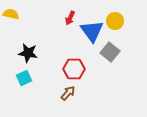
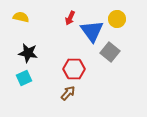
yellow semicircle: moved 10 px right, 3 px down
yellow circle: moved 2 px right, 2 px up
